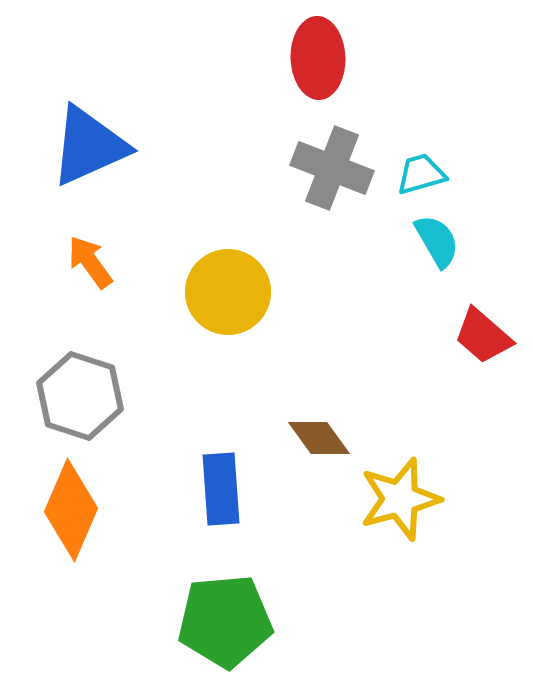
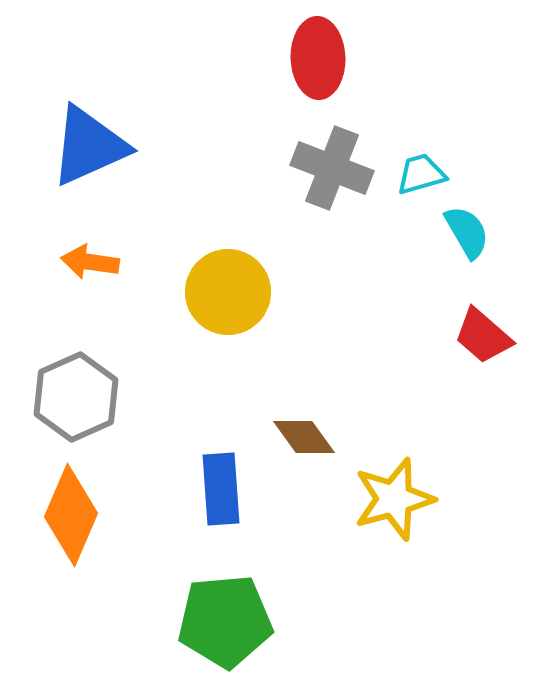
cyan semicircle: moved 30 px right, 9 px up
orange arrow: rotated 46 degrees counterclockwise
gray hexagon: moved 4 px left, 1 px down; rotated 18 degrees clockwise
brown diamond: moved 15 px left, 1 px up
yellow star: moved 6 px left
orange diamond: moved 5 px down
